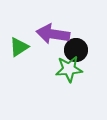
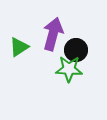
purple arrow: rotated 96 degrees clockwise
green star: rotated 8 degrees clockwise
